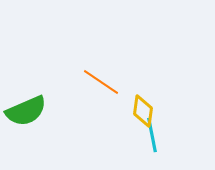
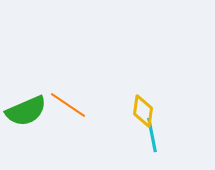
orange line: moved 33 px left, 23 px down
